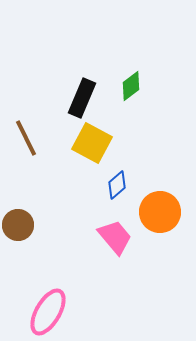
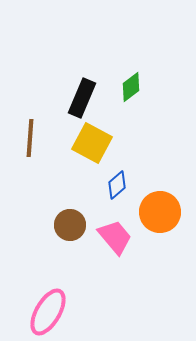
green diamond: moved 1 px down
brown line: moved 4 px right; rotated 30 degrees clockwise
brown circle: moved 52 px right
